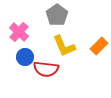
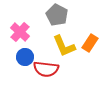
gray pentagon: rotated 10 degrees counterclockwise
pink cross: moved 1 px right
orange rectangle: moved 9 px left, 3 px up; rotated 12 degrees counterclockwise
